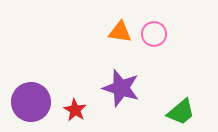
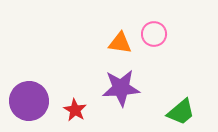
orange triangle: moved 11 px down
purple star: rotated 21 degrees counterclockwise
purple circle: moved 2 px left, 1 px up
